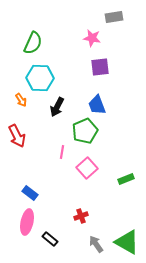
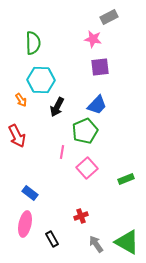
gray rectangle: moved 5 px left; rotated 18 degrees counterclockwise
pink star: moved 1 px right, 1 px down
green semicircle: rotated 25 degrees counterclockwise
cyan hexagon: moved 1 px right, 2 px down
blue trapezoid: rotated 115 degrees counterclockwise
pink ellipse: moved 2 px left, 2 px down
black rectangle: moved 2 px right; rotated 21 degrees clockwise
